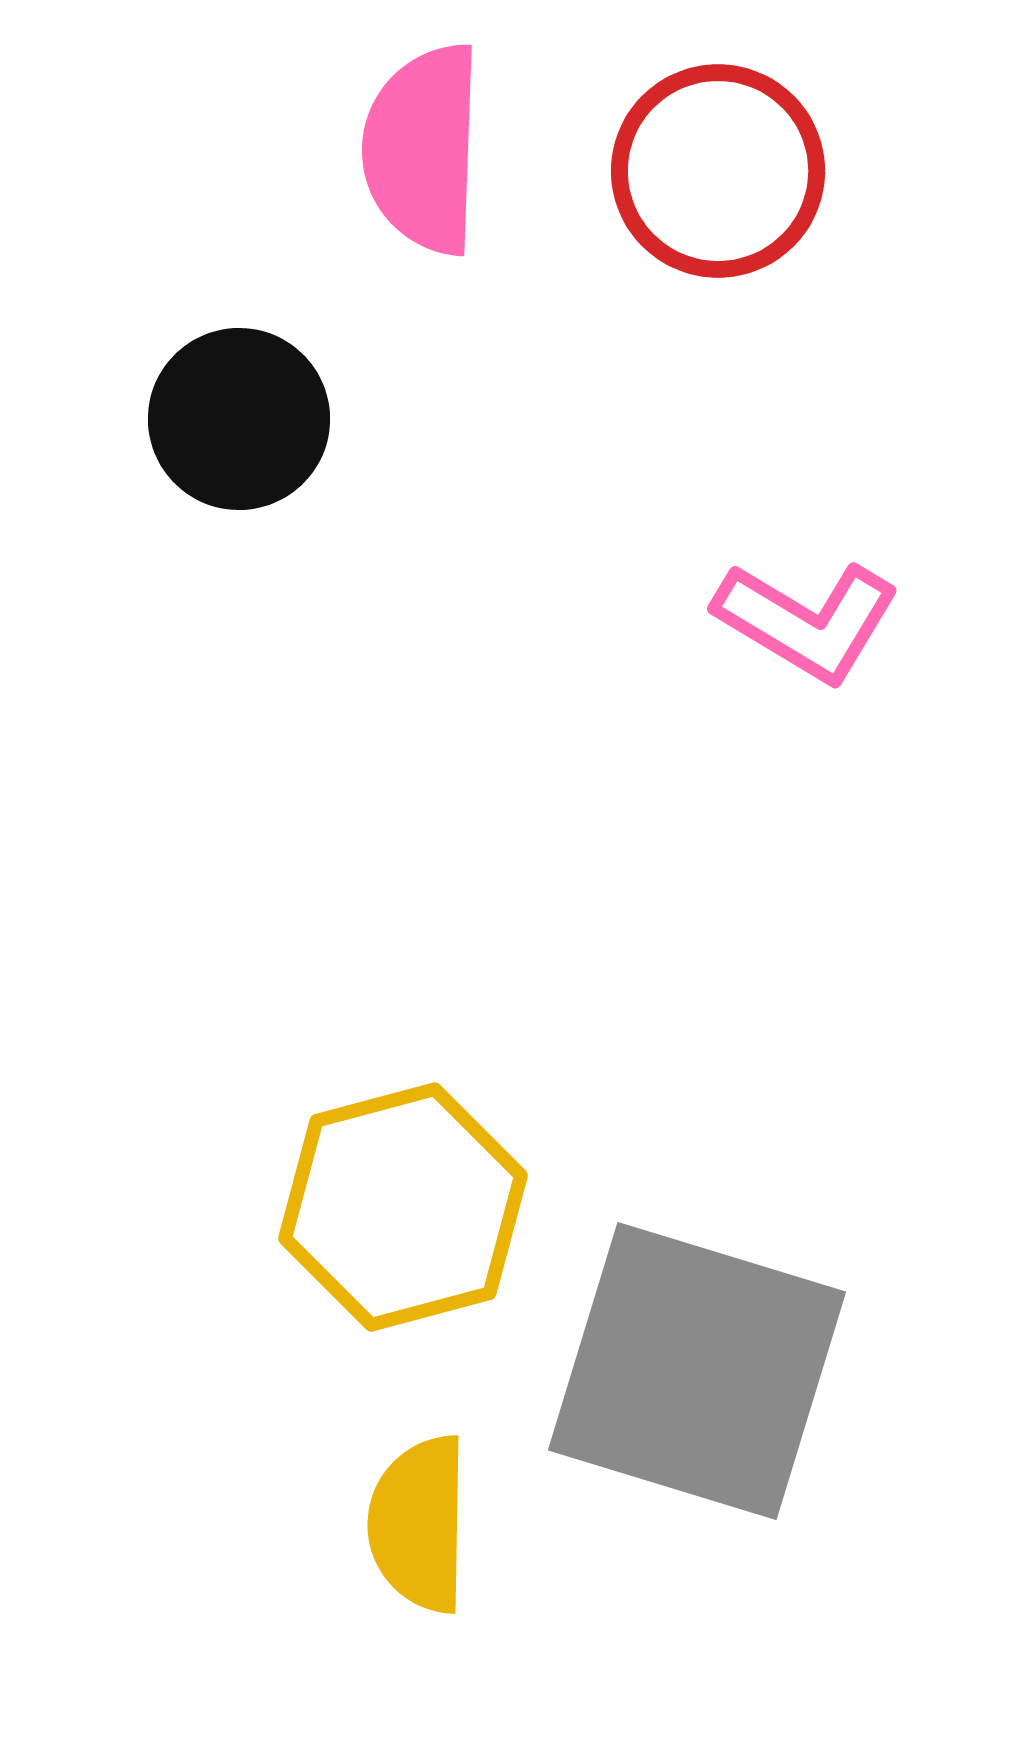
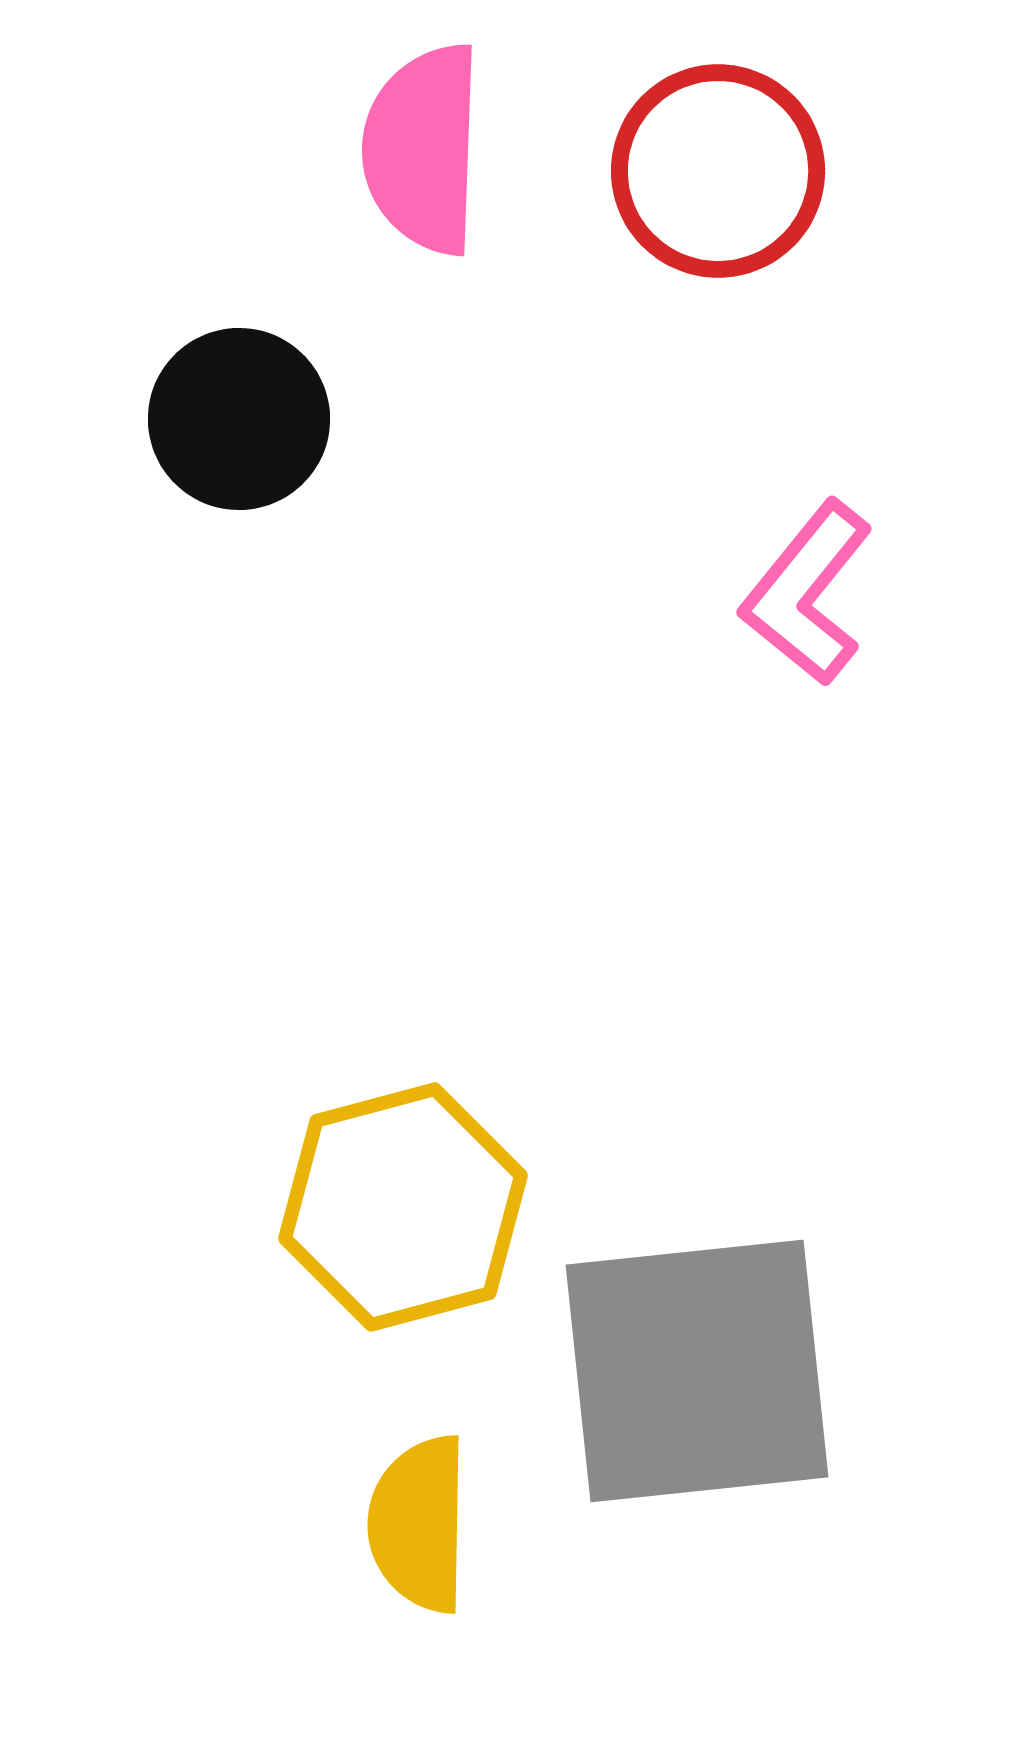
pink L-shape: moved 28 px up; rotated 98 degrees clockwise
gray square: rotated 23 degrees counterclockwise
